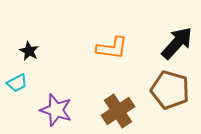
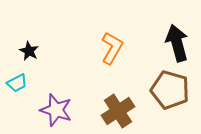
black arrow: rotated 57 degrees counterclockwise
orange L-shape: rotated 68 degrees counterclockwise
